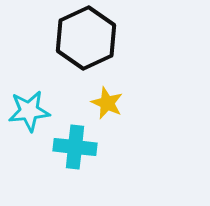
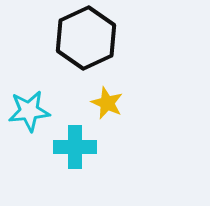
cyan cross: rotated 6 degrees counterclockwise
